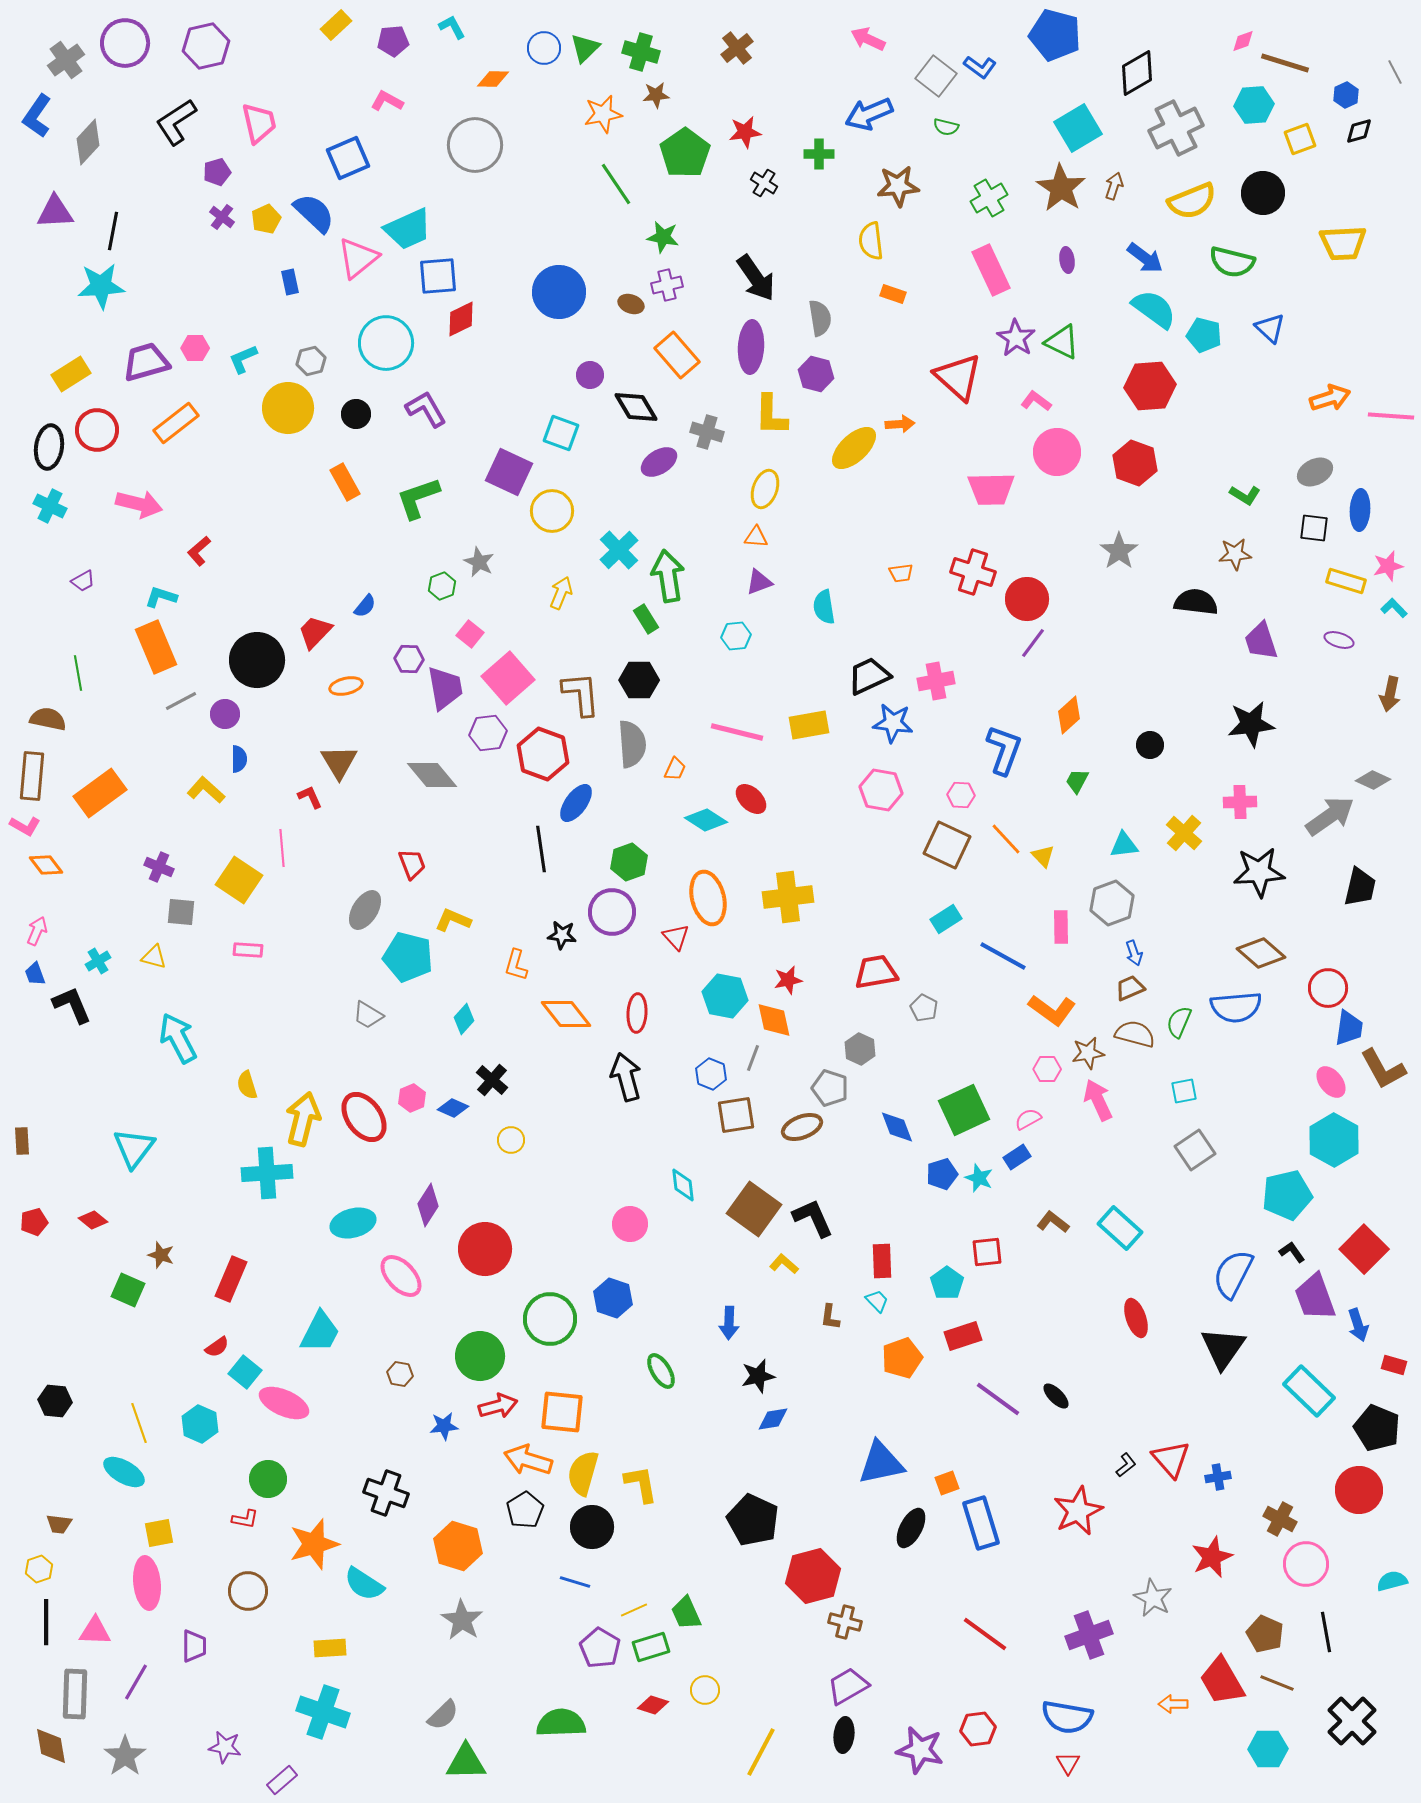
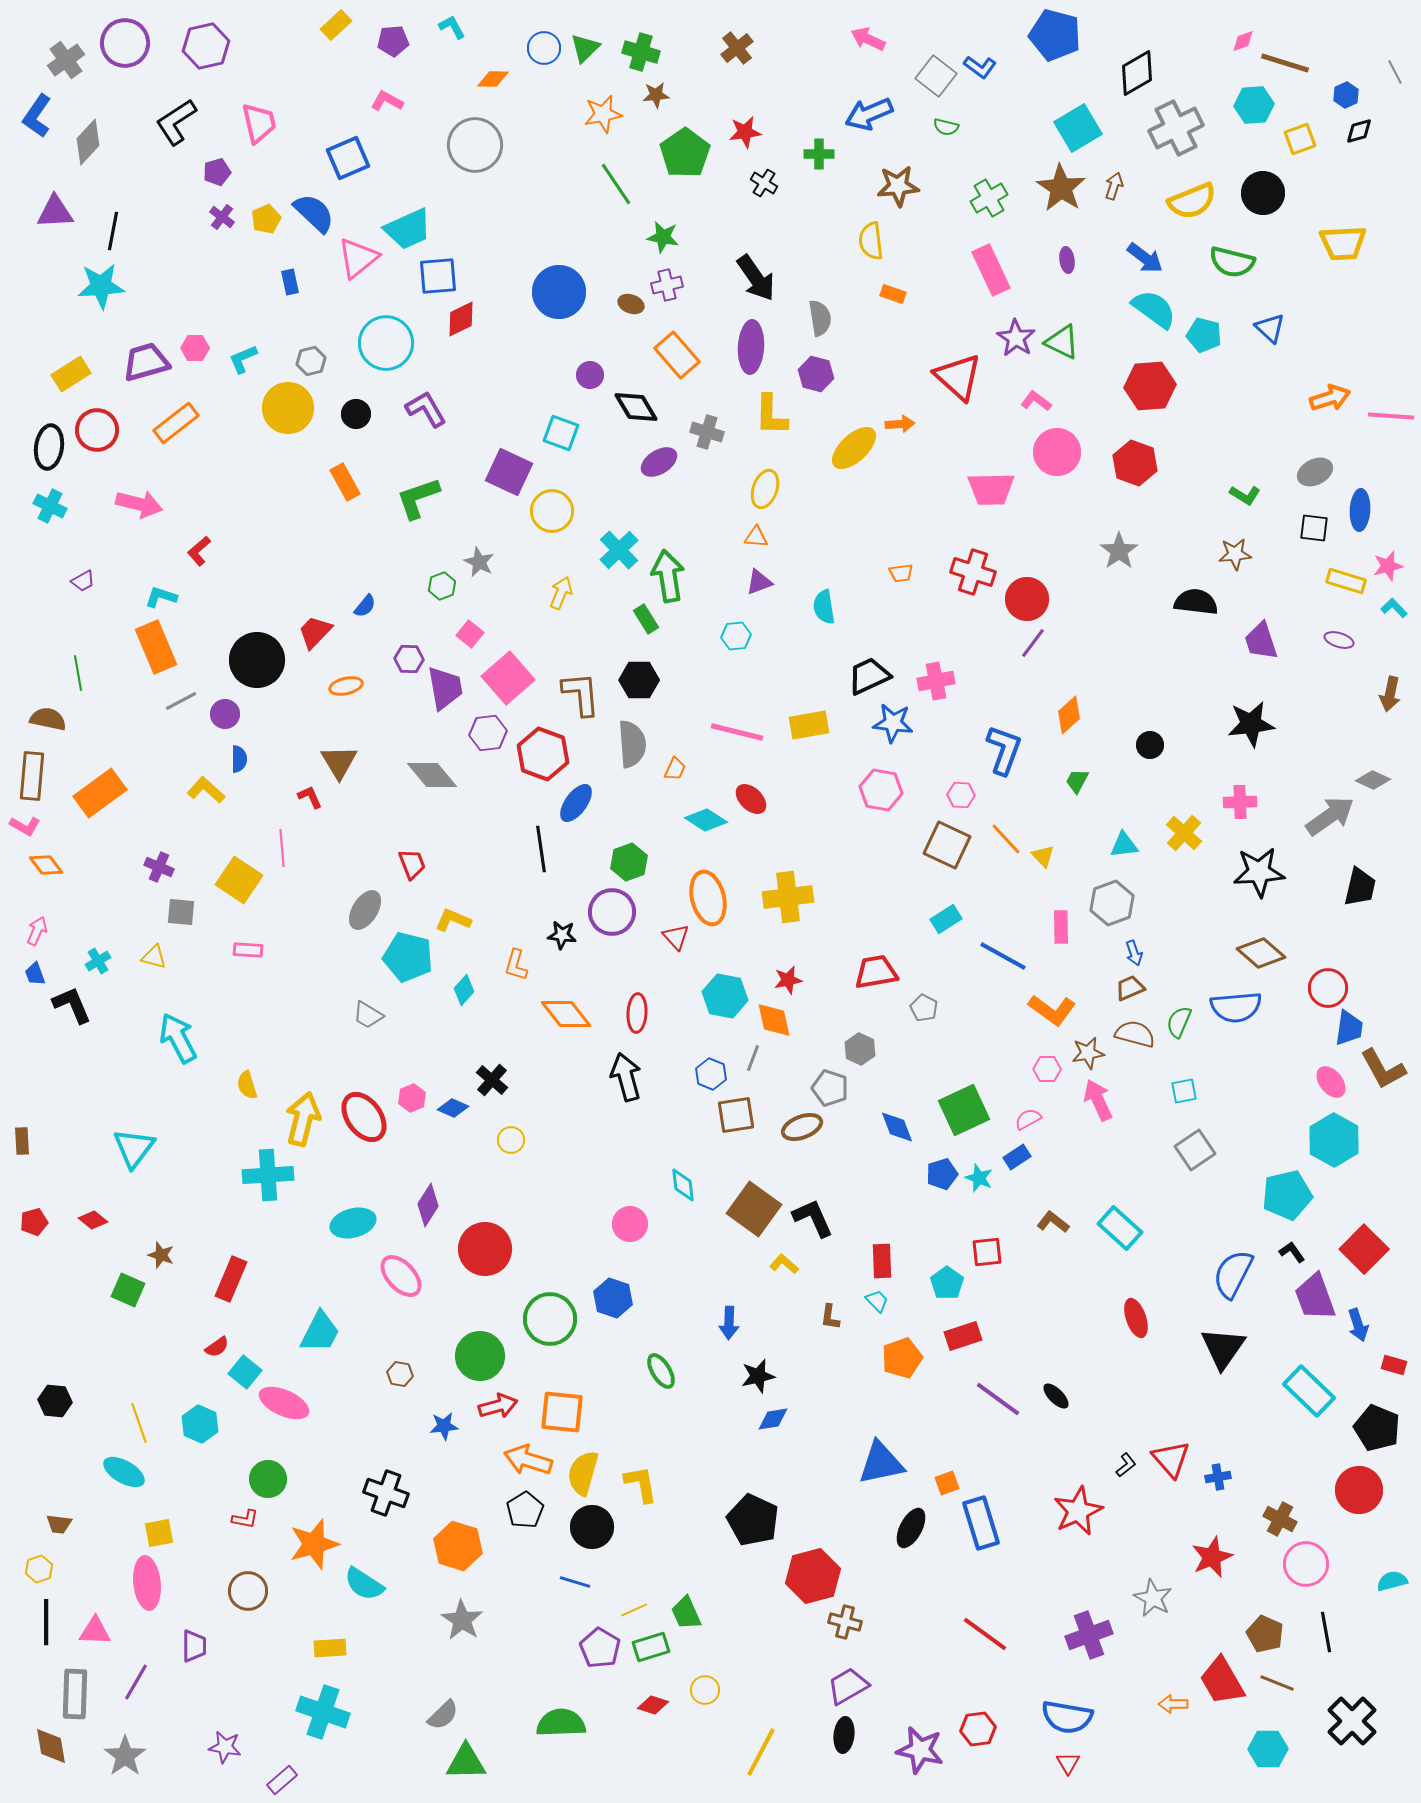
cyan diamond at (464, 1019): moved 29 px up
cyan cross at (267, 1173): moved 1 px right, 2 px down
